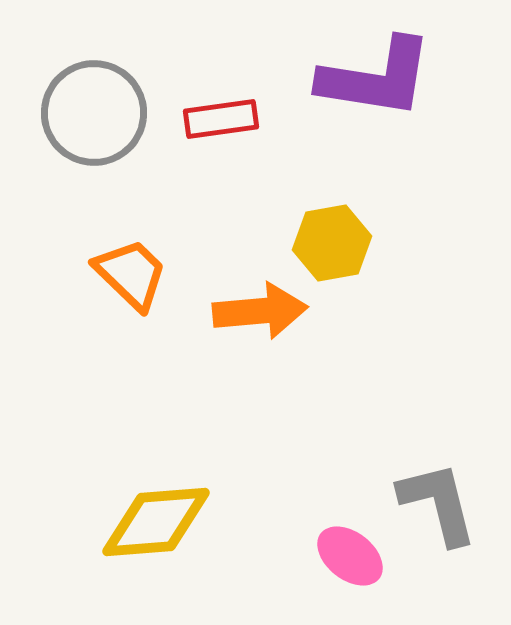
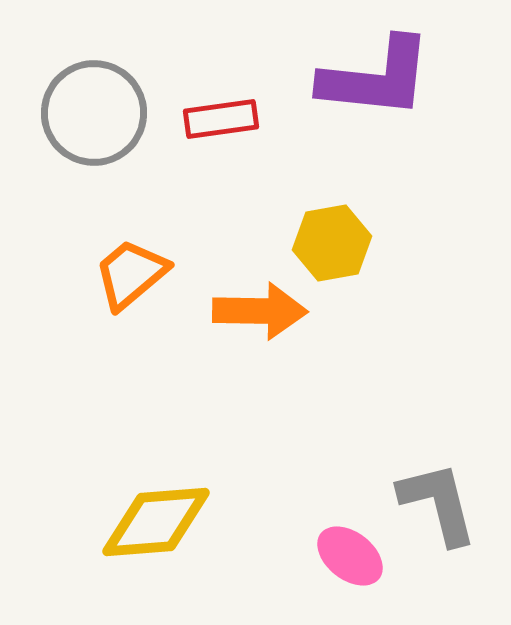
purple L-shape: rotated 3 degrees counterclockwise
orange trapezoid: rotated 84 degrees counterclockwise
orange arrow: rotated 6 degrees clockwise
